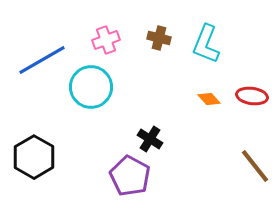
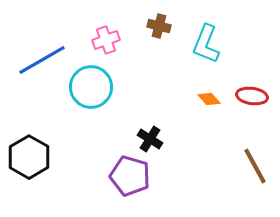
brown cross: moved 12 px up
black hexagon: moved 5 px left
brown line: rotated 9 degrees clockwise
purple pentagon: rotated 12 degrees counterclockwise
